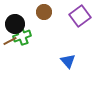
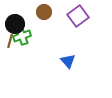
purple square: moved 2 px left
brown line: rotated 48 degrees counterclockwise
